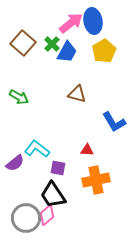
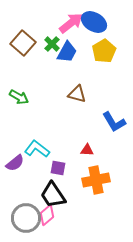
blue ellipse: moved 1 px right, 1 px down; rotated 50 degrees counterclockwise
